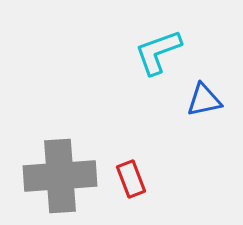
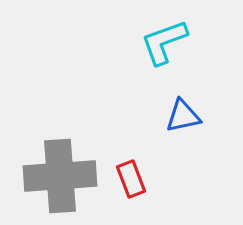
cyan L-shape: moved 6 px right, 10 px up
blue triangle: moved 21 px left, 16 px down
